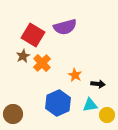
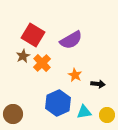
purple semicircle: moved 6 px right, 13 px down; rotated 15 degrees counterclockwise
cyan triangle: moved 6 px left, 7 px down
